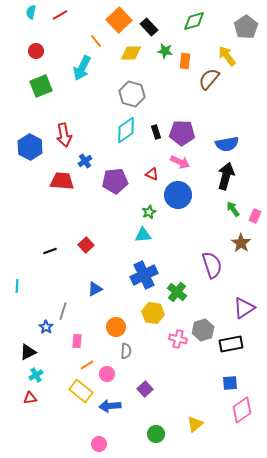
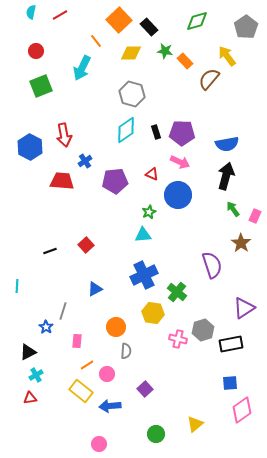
green diamond at (194, 21): moved 3 px right
orange rectangle at (185, 61): rotated 49 degrees counterclockwise
